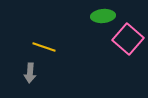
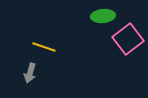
pink square: rotated 12 degrees clockwise
gray arrow: rotated 12 degrees clockwise
